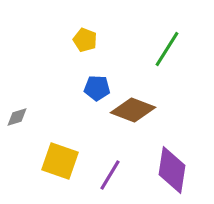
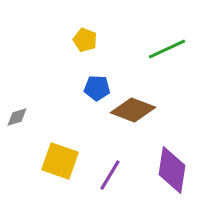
green line: rotated 33 degrees clockwise
